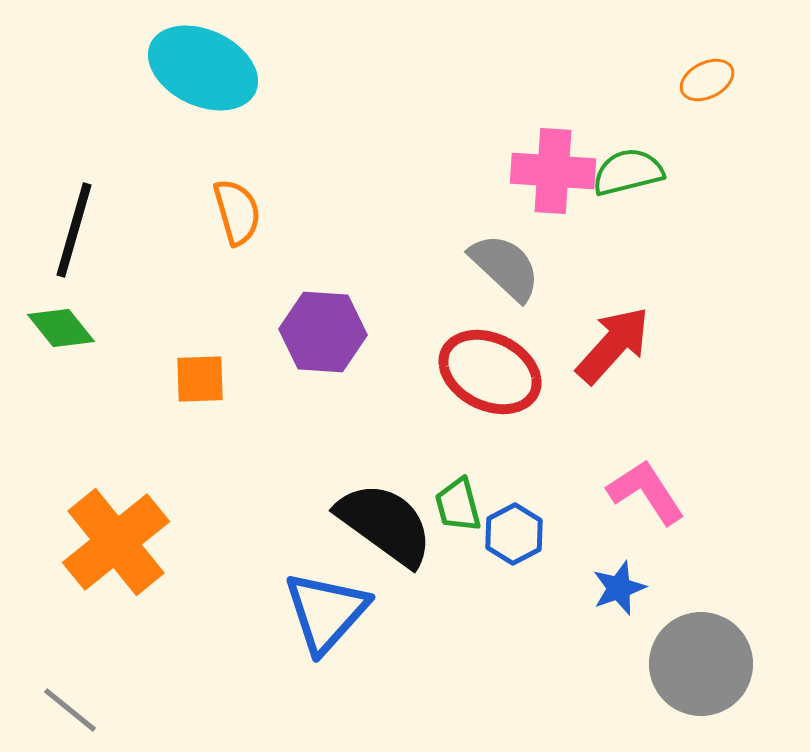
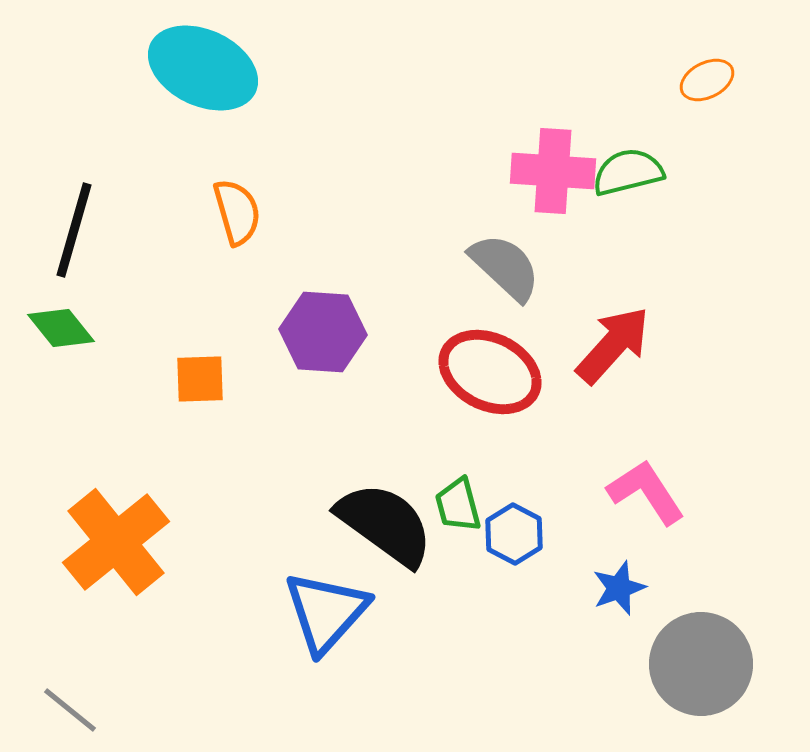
blue hexagon: rotated 4 degrees counterclockwise
